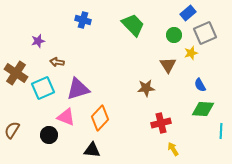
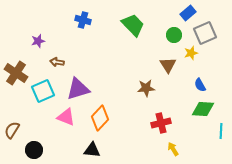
cyan square: moved 3 px down
black circle: moved 15 px left, 15 px down
